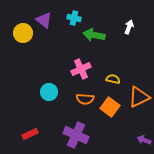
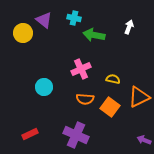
cyan circle: moved 5 px left, 5 px up
